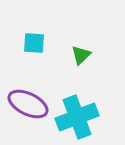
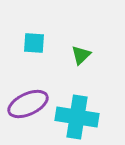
purple ellipse: rotated 51 degrees counterclockwise
cyan cross: rotated 30 degrees clockwise
